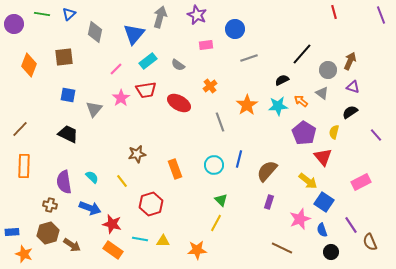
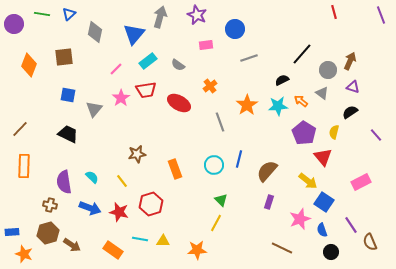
red star at (112, 224): moved 7 px right, 12 px up
